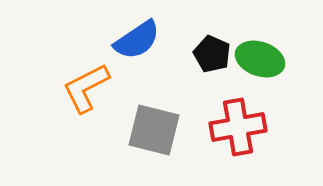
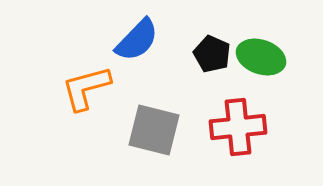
blue semicircle: rotated 12 degrees counterclockwise
green ellipse: moved 1 px right, 2 px up
orange L-shape: rotated 12 degrees clockwise
red cross: rotated 4 degrees clockwise
